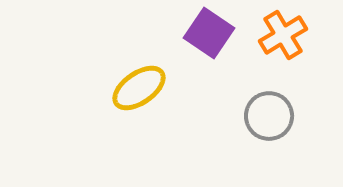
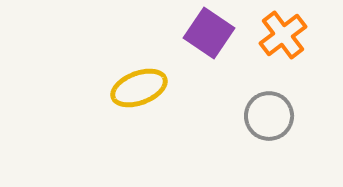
orange cross: rotated 6 degrees counterclockwise
yellow ellipse: rotated 14 degrees clockwise
